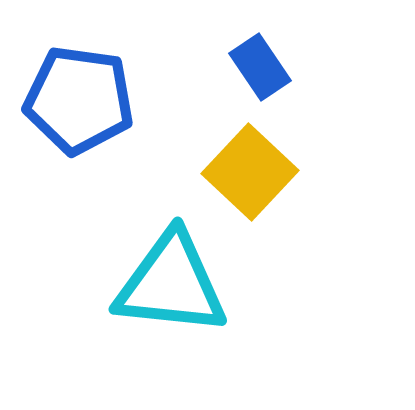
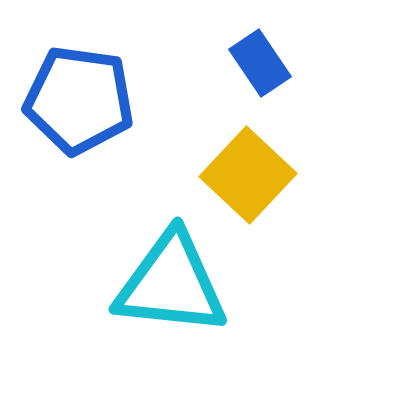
blue rectangle: moved 4 px up
yellow square: moved 2 px left, 3 px down
